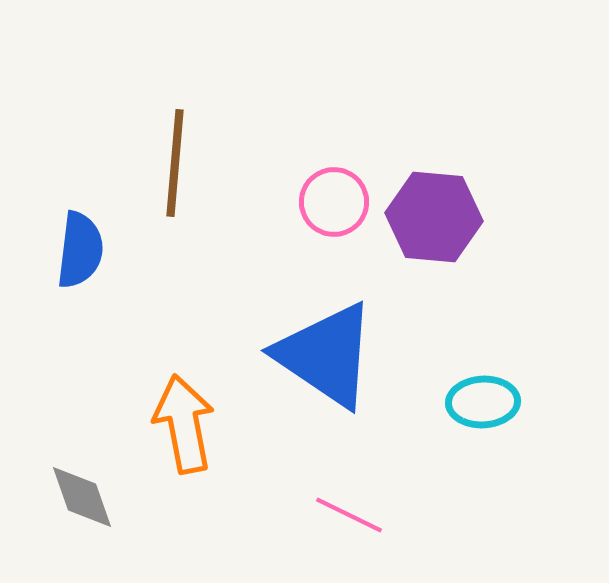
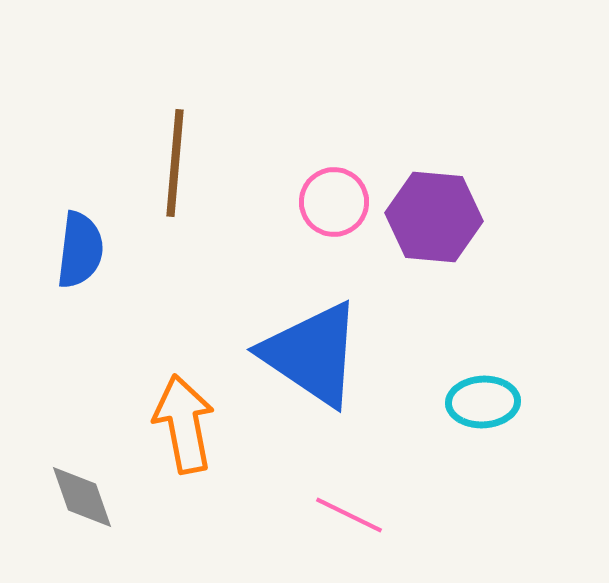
blue triangle: moved 14 px left, 1 px up
